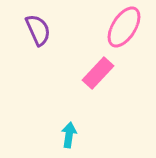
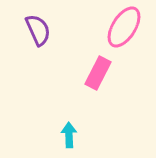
pink rectangle: rotated 16 degrees counterclockwise
cyan arrow: rotated 10 degrees counterclockwise
